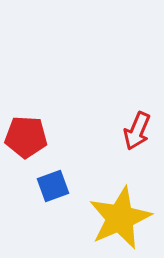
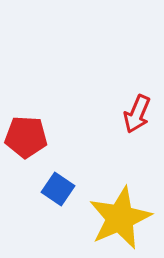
red arrow: moved 17 px up
blue square: moved 5 px right, 3 px down; rotated 36 degrees counterclockwise
